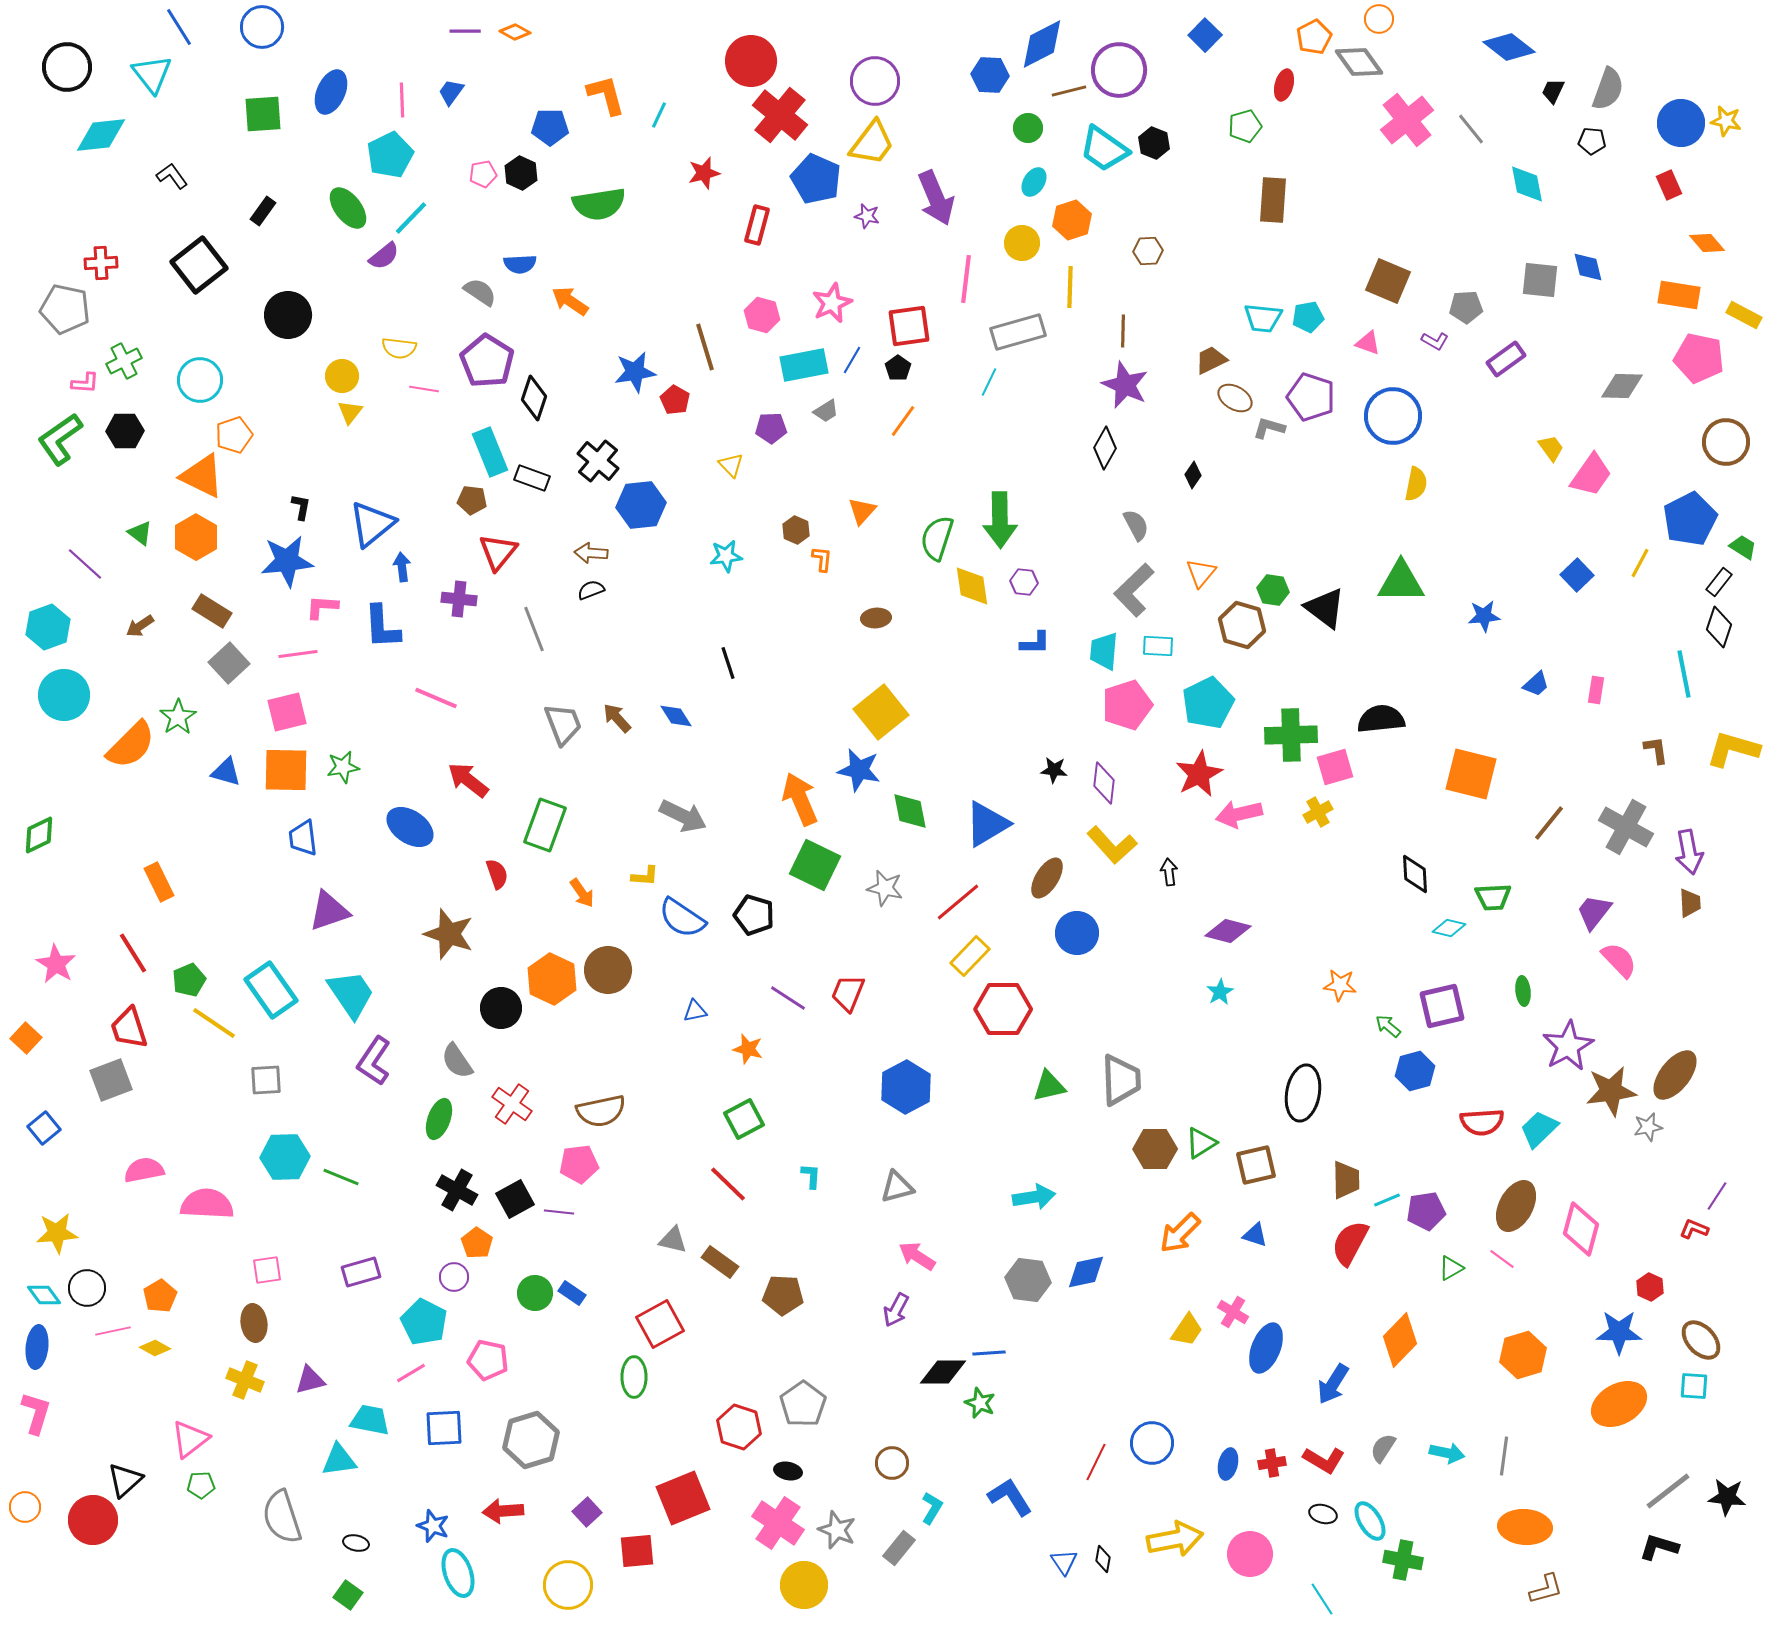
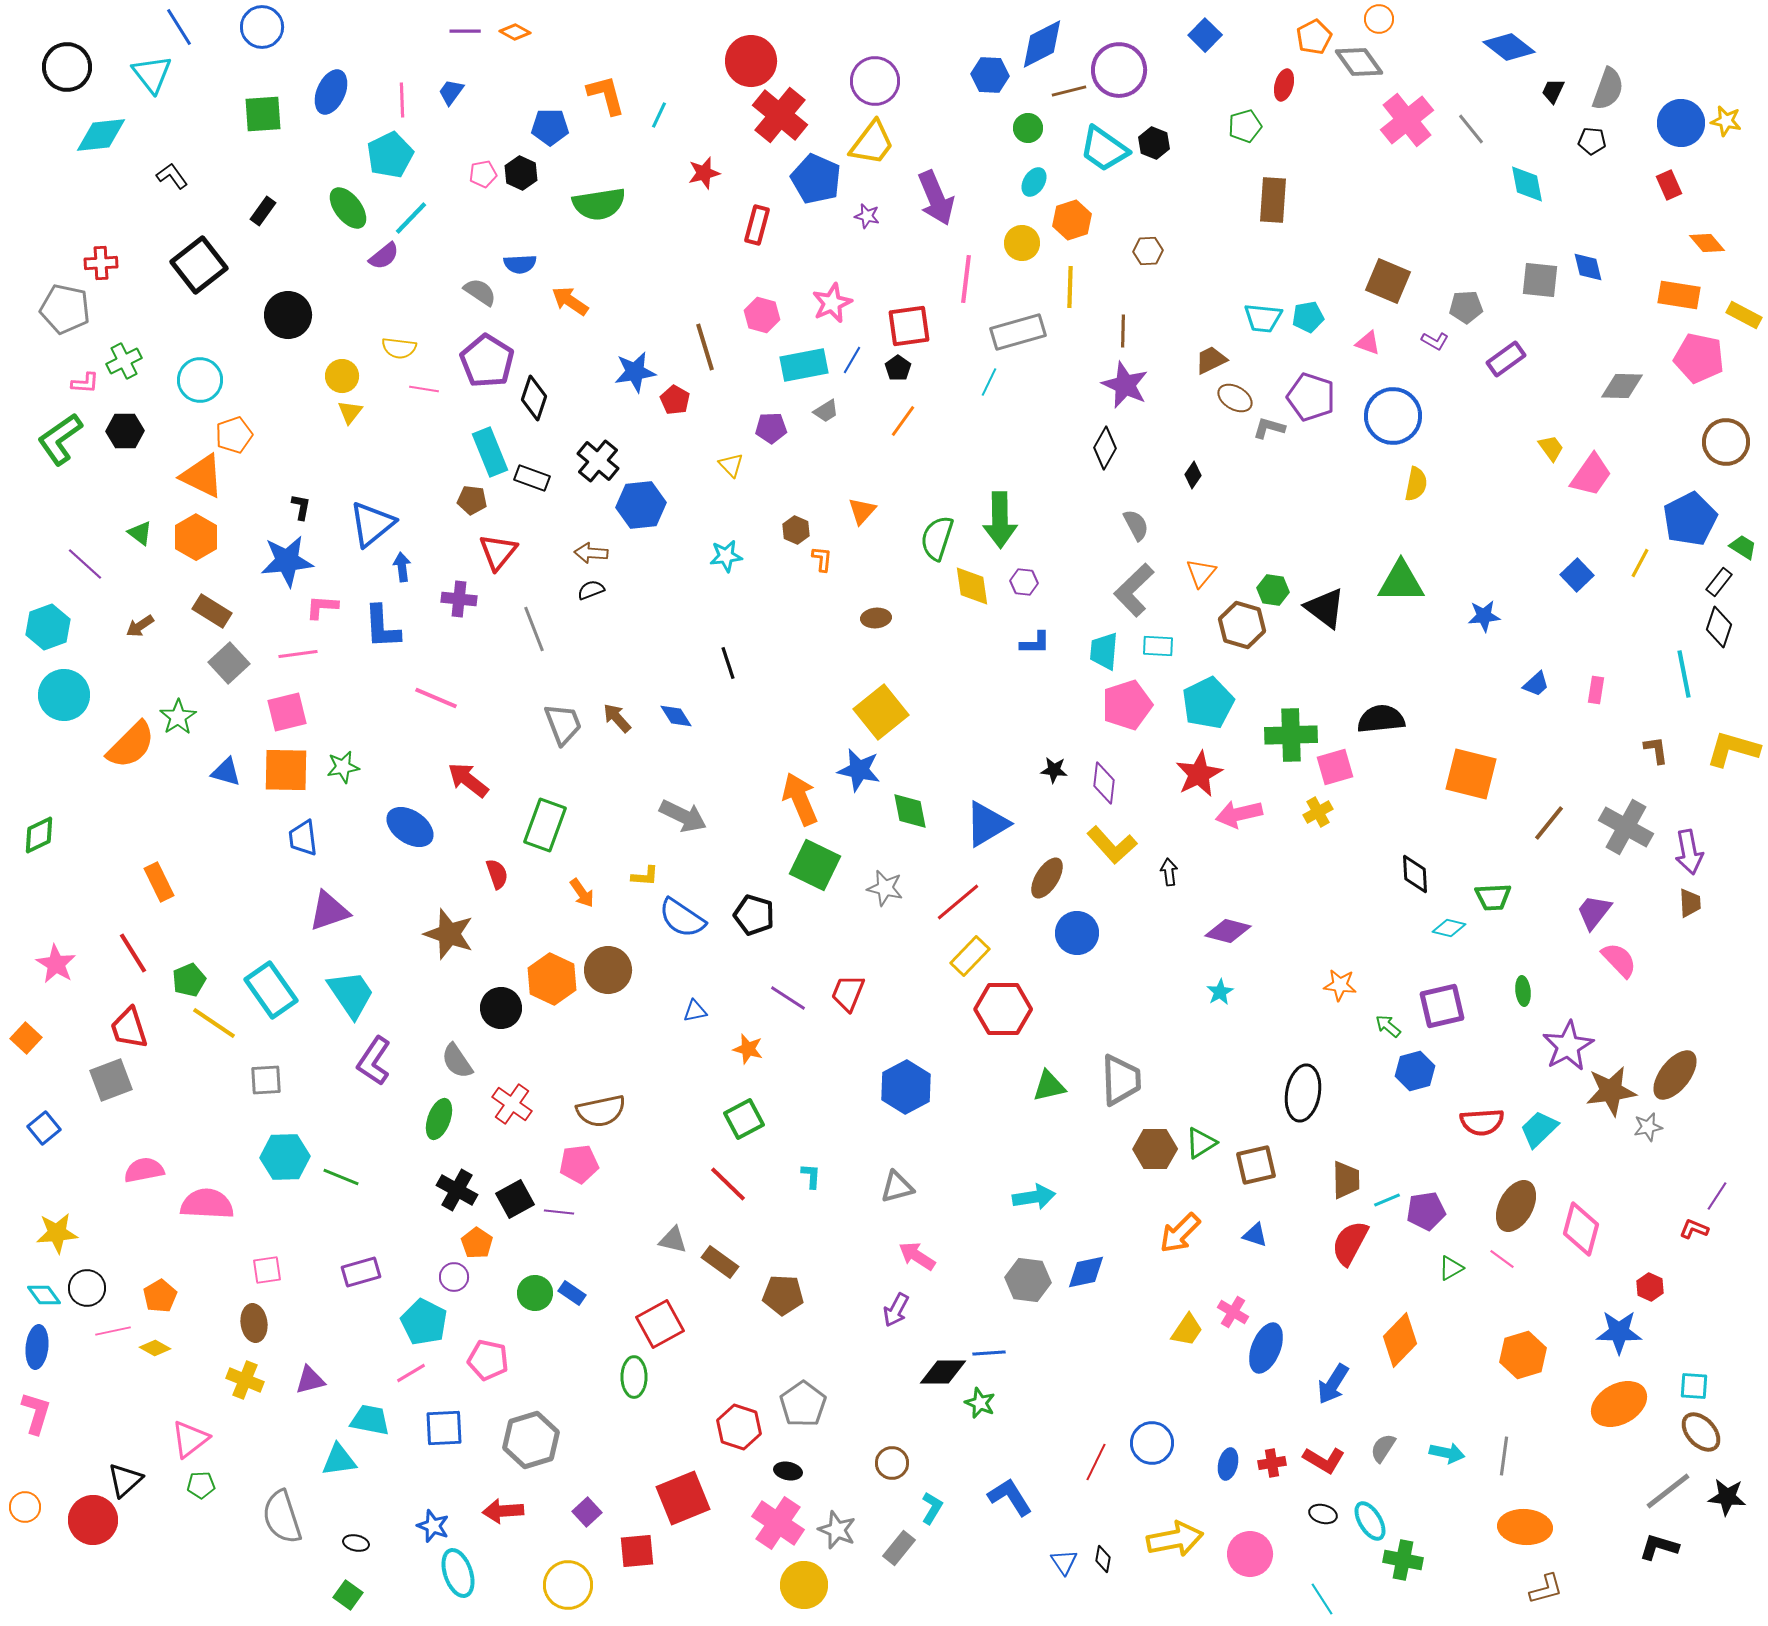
brown ellipse at (1701, 1340): moved 92 px down
